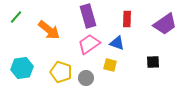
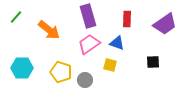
cyan hexagon: rotated 10 degrees clockwise
gray circle: moved 1 px left, 2 px down
